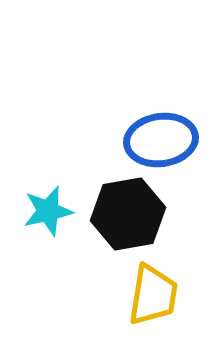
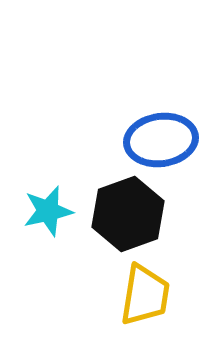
black hexagon: rotated 10 degrees counterclockwise
yellow trapezoid: moved 8 px left
